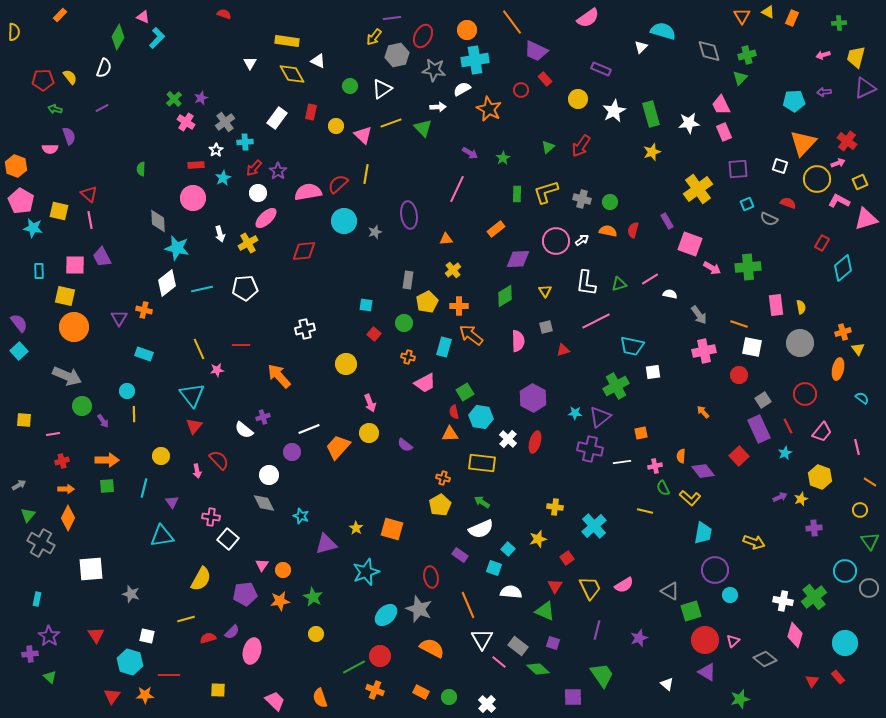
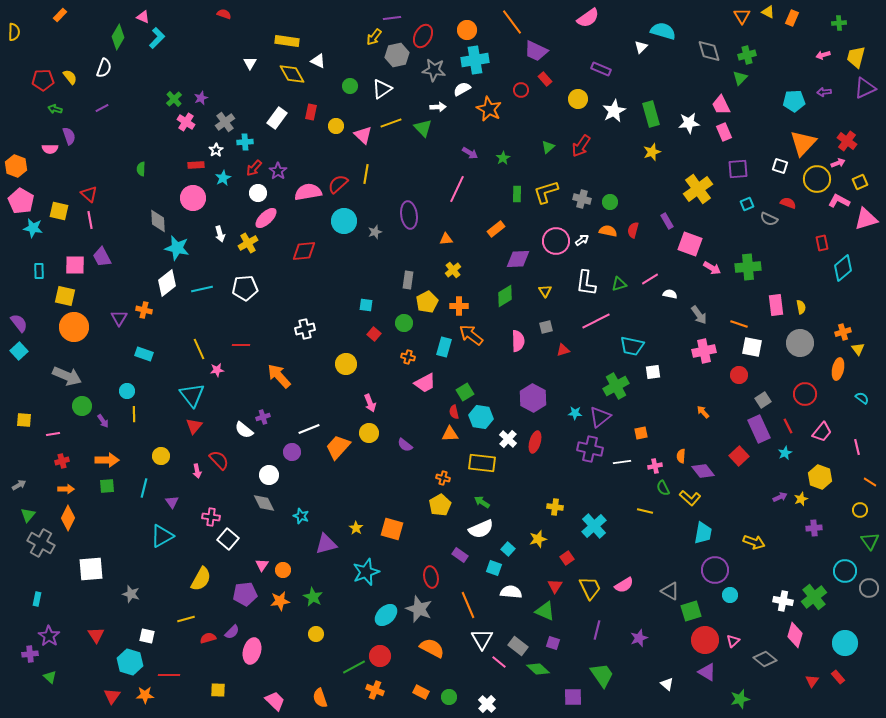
red rectangle at (822, 243): rotated 42 degrees counterclockwise
cyan triangle at (162, 536): rotated 20 degrees counterclockwise
